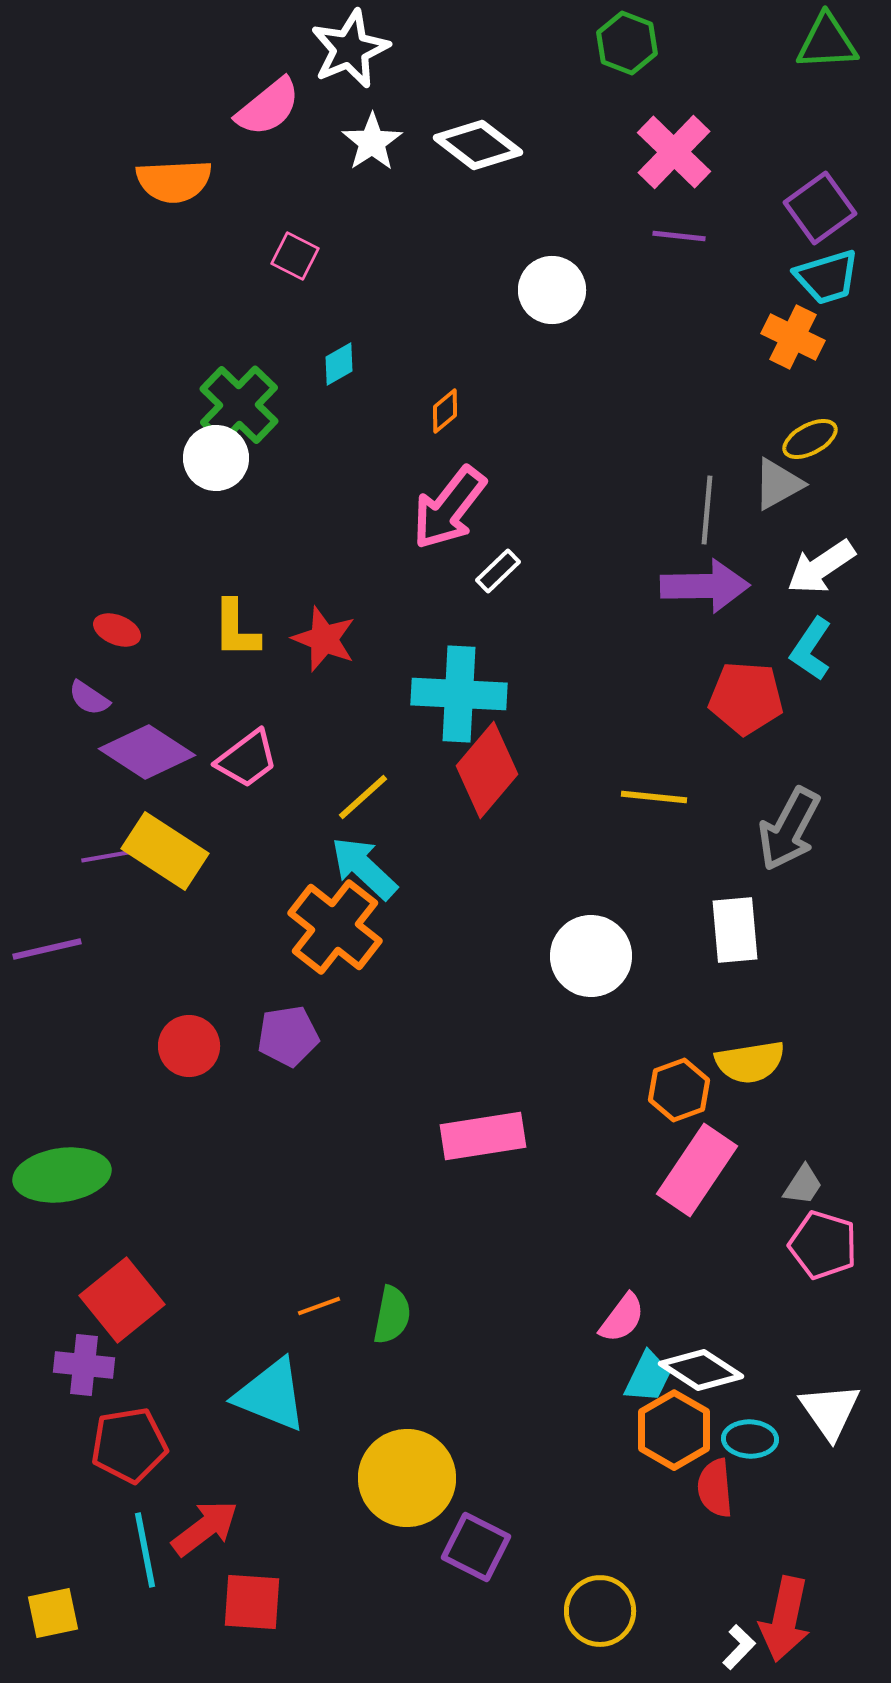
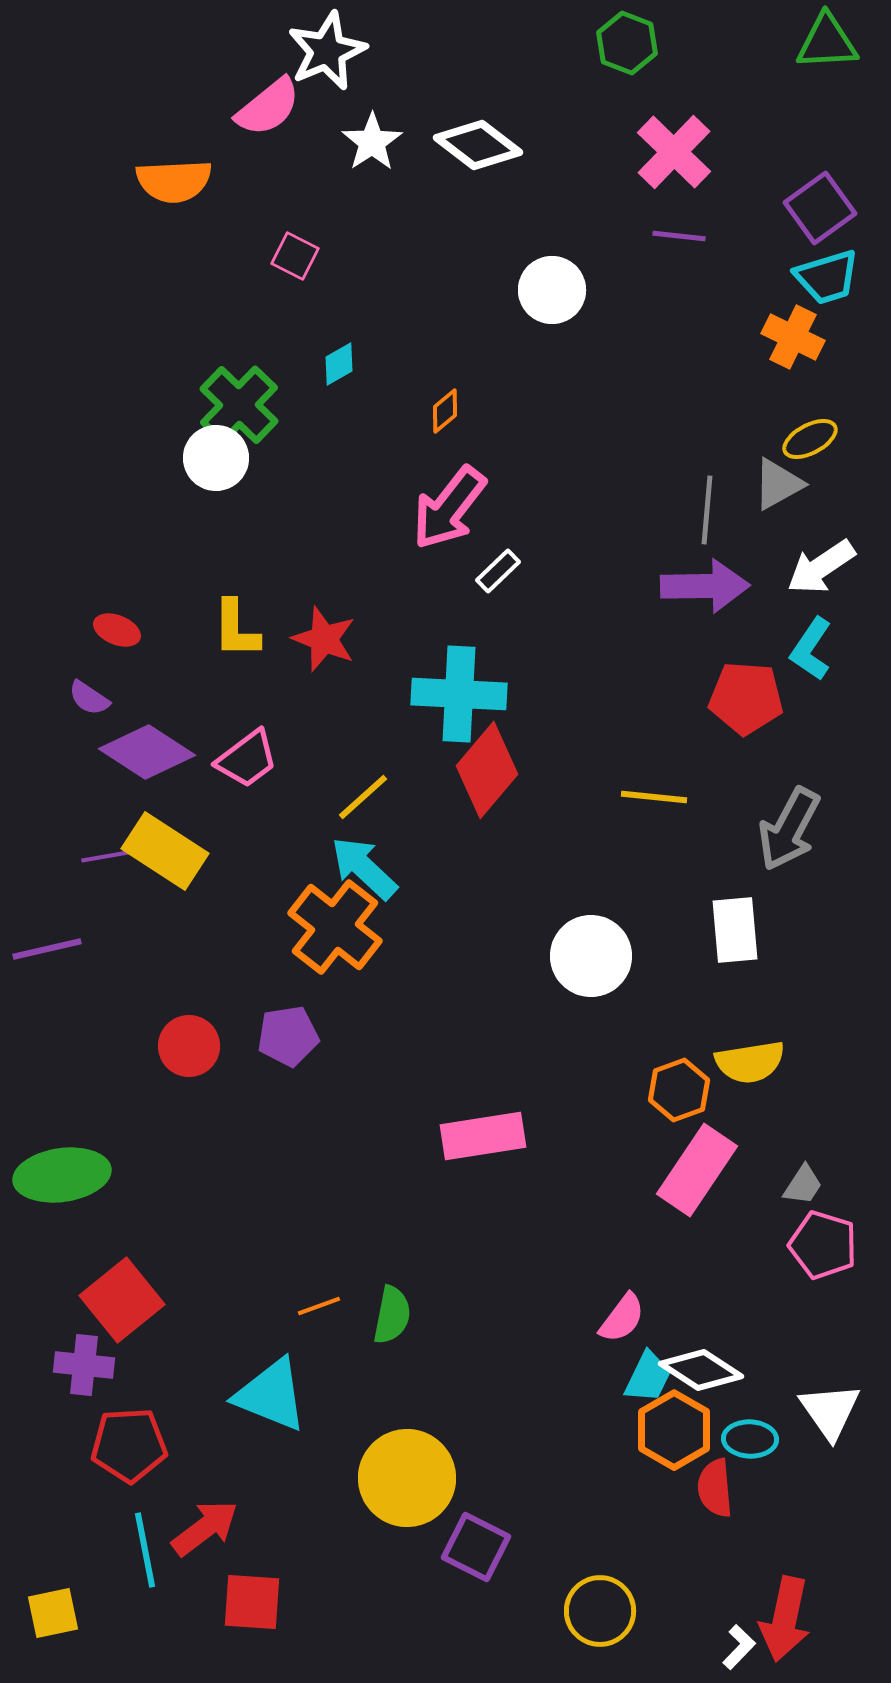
white star at (350, 49): moved 23 px left, 2 px down
red pentagon at (129, 1445): rotated 6 degrees clockwise
